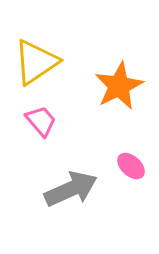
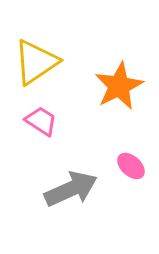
pink trapezoid: rotated 16 degrees counterclockwise
